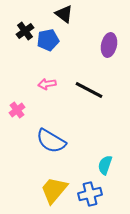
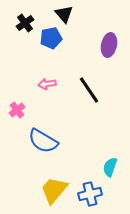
black triangle: rotated 12 degrees clockwise
black cross: moved 8 px up
blue pentagon: moved 3 px right, 2 px up
black line: rotated 28 degrees clockwise
blue semicircle: moved 8 px left
cyan semicircle: moved 5 px right, 2 px down
